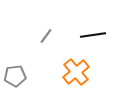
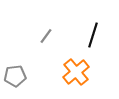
black line: rotated 65 degrees counterclockwise
